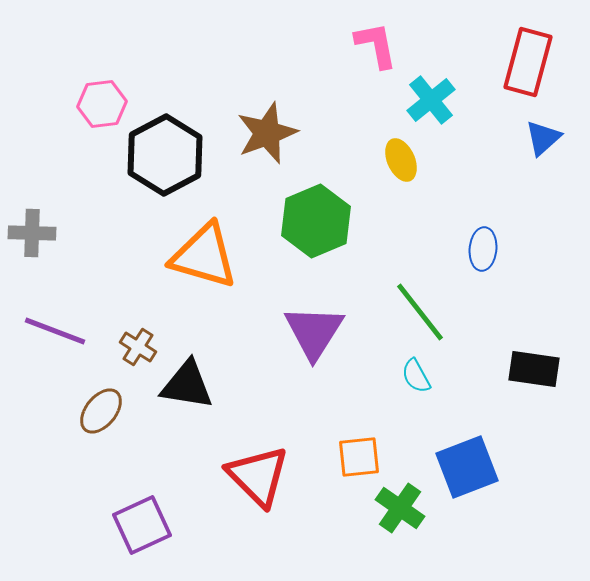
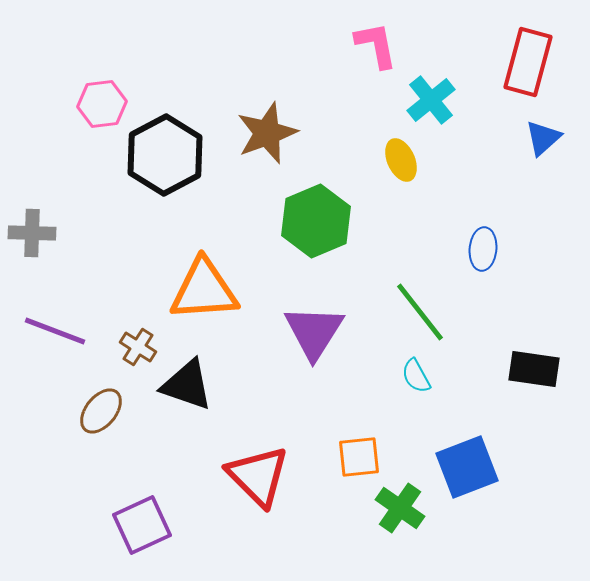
orange triangle: moved 34 px down; rotated 20 degrees counterclockwise
black triangle: rotated 10 degrees clockwise
